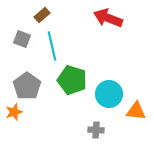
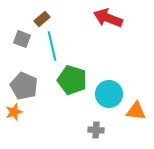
brown rectangle: moved 4 px down
gray pentagon: moved 3 px left; rotated 12 degrees counterclockwise
